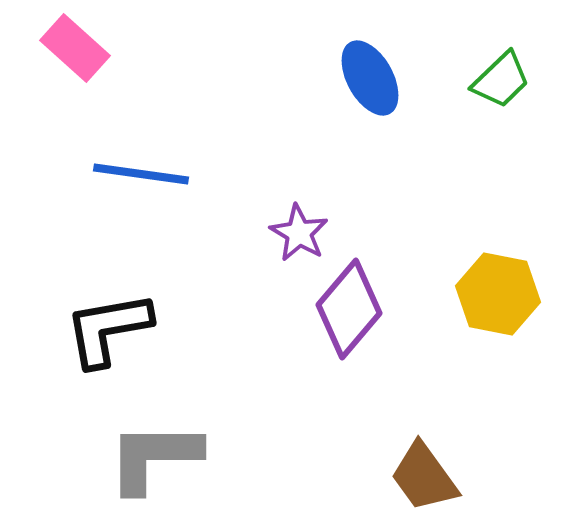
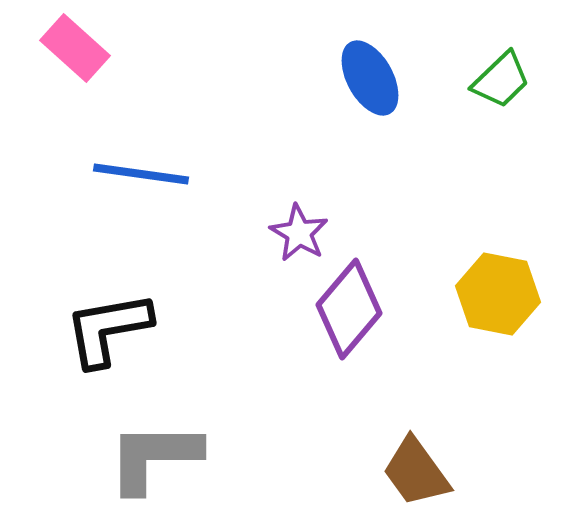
brown trapezoid: moved 8 px left, 5 px up
